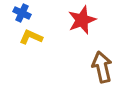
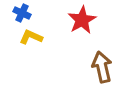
red star: rotated 8 degrees counterclockwise
